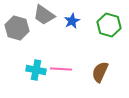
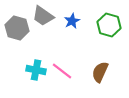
gray trapezoid: moved 1 px left, 1 px down
pink line: moved 1 px right, 2 px down; rotated 35 degrees clockwise
